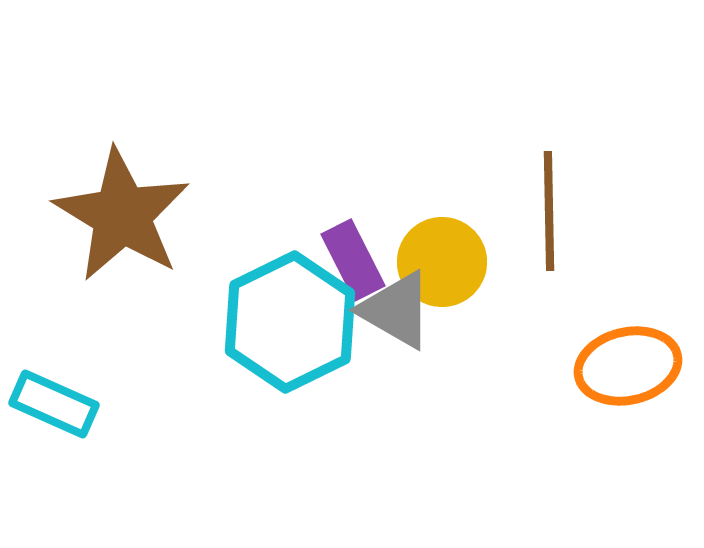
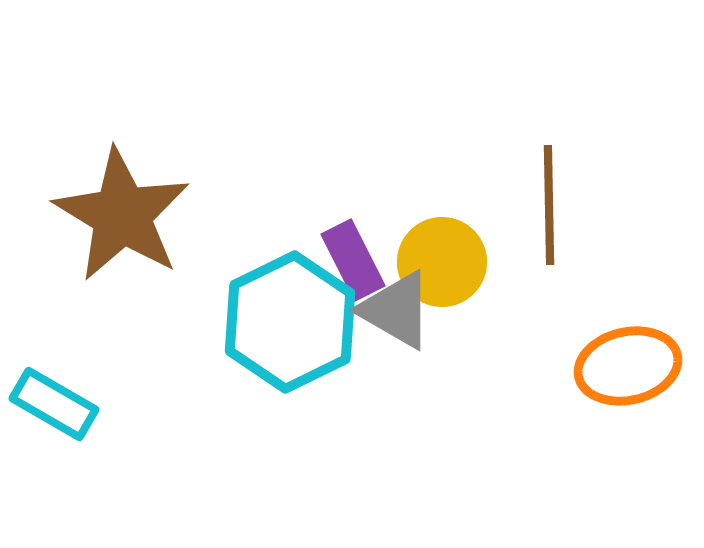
brown line: moved 6 px up
cyan rectangle: rotated 6 degrees clockwise
